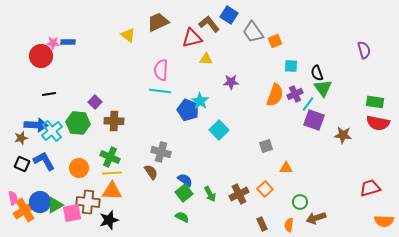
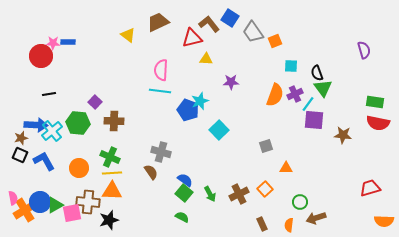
blue square at (229, 15): moved 1 px right, 3 px down
cyan star at (200, 101): rotated 18 degrees clockwise
purple square at (314, 120): rotated 15 degrees counterclockwise
black square at (22, 164): moved 2 px left, 9 px up
green square at (184, 193): rotated 12 degrees counterclockwise
